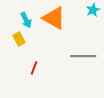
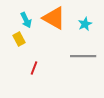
cyan star: moved 8 px left, 14 px down
